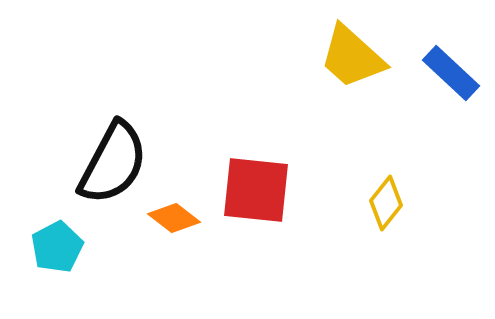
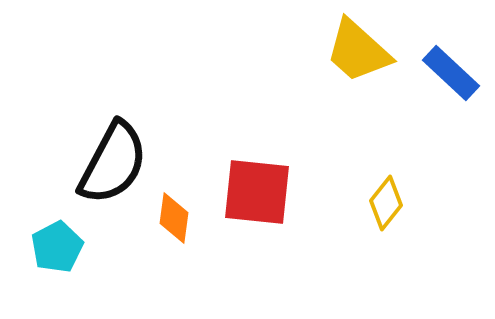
yellow trapezoid: moved 6 px right, 6 px up
red square: moved 1 px right, 2 px down
orange diamond: rotated 60 degrees clockwise
